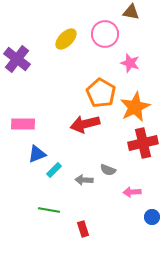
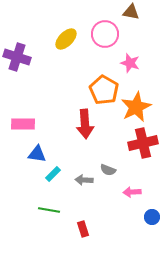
purple cross: moved 2 px up; rotated 20 degrees counterclockwise
orange pentagon: moved 3 px right, 3 px up
orange star: moved 1 px right
red arrow: rotated 80 degrees counterclockwise
blue triangle: rotated 30 degrees clockwise
cyan rectangle: moved 1 px left, 4 px down
